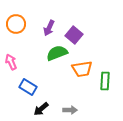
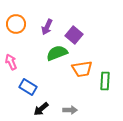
purple arrow: moved 2 px left, 1 px up
